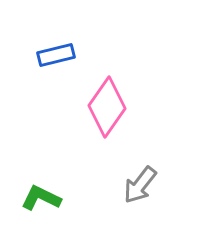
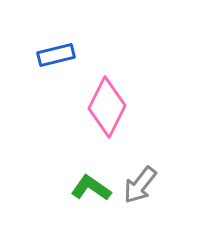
pink diamond: rotated 8 degrees counterclockwise
green L-shape: moved 50 px right, 10 px up; rotated 9 degrees clockwise
